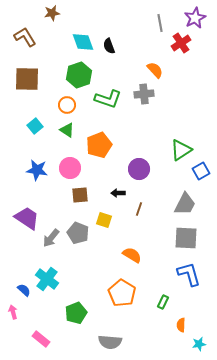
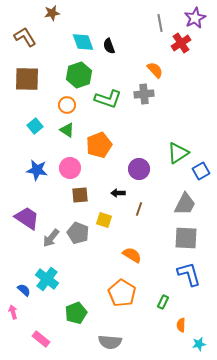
green triangle at (181, 150): moved 3 px left, 3 px down
